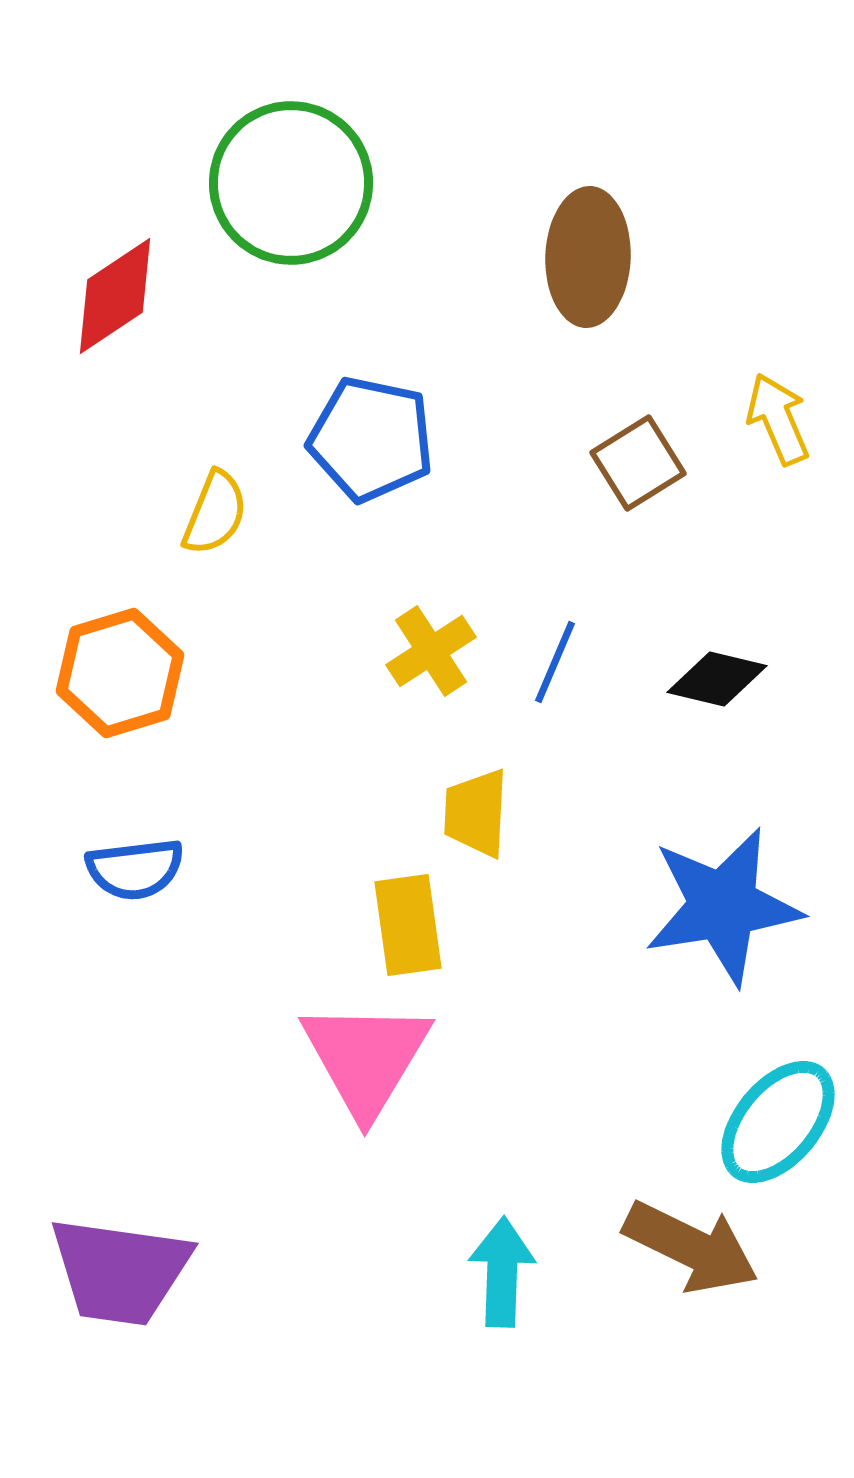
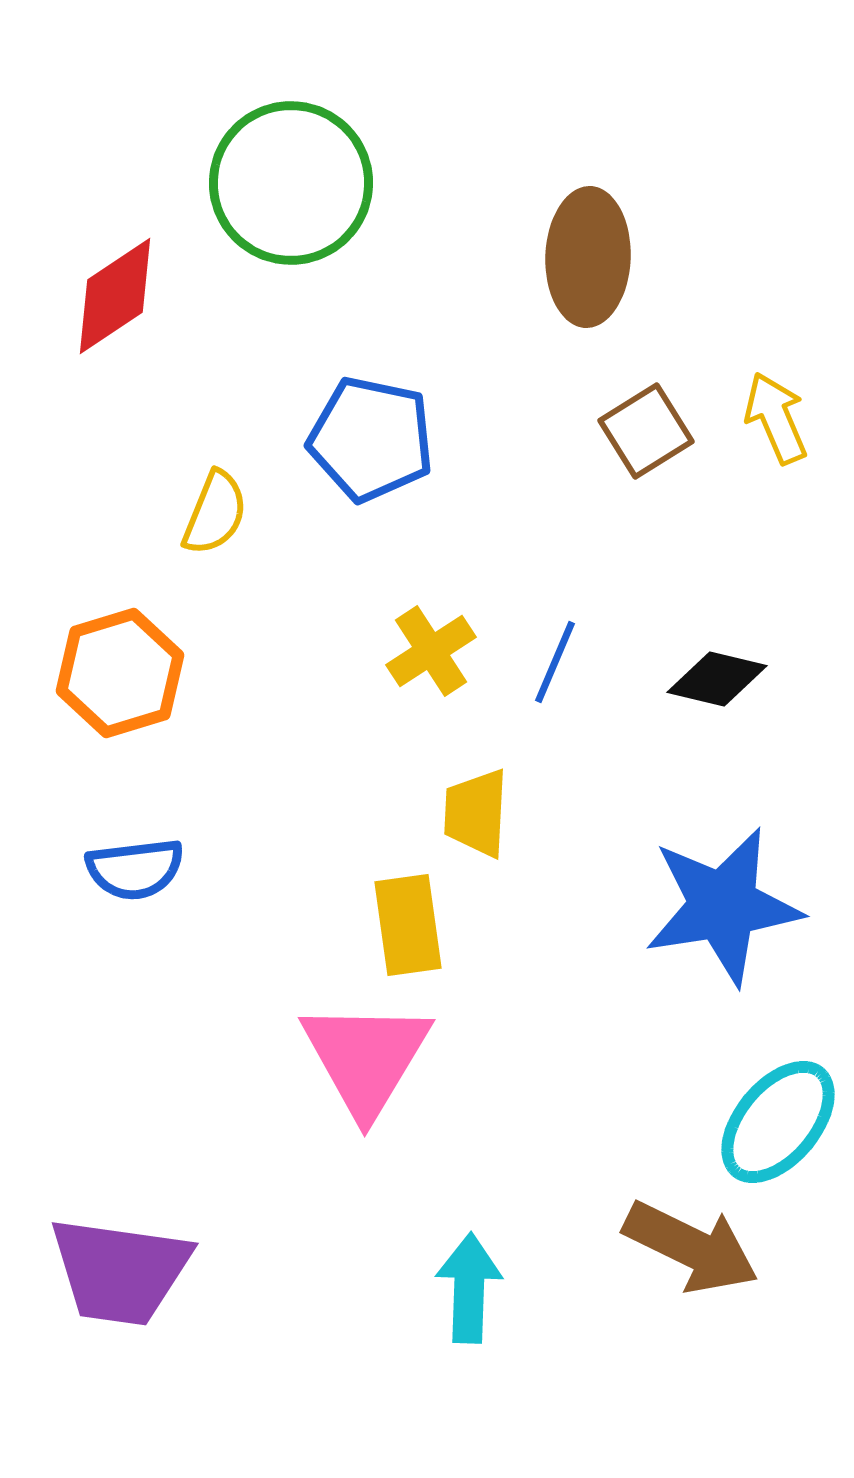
yellow arrow: moved 2 px left, 1 px up
brown square: moved 8 px right, 32 px up
cyan arrow: moved 33 px left, 16 px down
